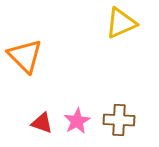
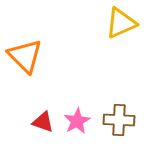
red triangle: moved 1 px right, 1 px up
